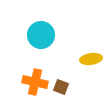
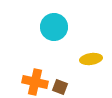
cyan circle: moved 13 px right, 8 px up
brown square: moved 1 px left
